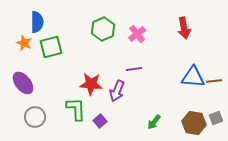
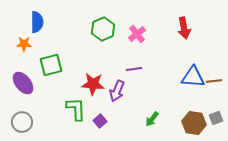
orange star: moved 1 px down; rotated 21 degrees counterclockwise
green square: moved 18 px down
red star: moved 2 px right
gray circle: moved 13 px left, 5 px down
green arrow: moved 2 px left, 3 px up
